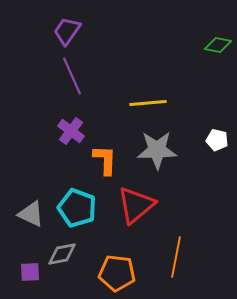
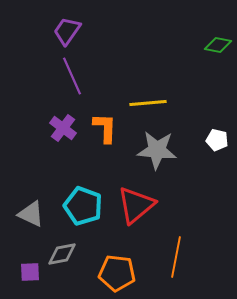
purple cross: moved 8 px left, 3 px up
gray star: rotated 6 degrees clockwise
orange L-shape: moved 32 px up
cyan pentagon: moved 6 px right, 2 px up
